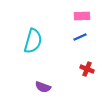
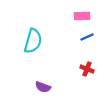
blue line: moved 7 px right
